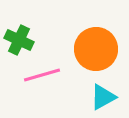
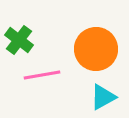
green cross: rotated 12 degrees clockwise
pink line: rotated 6 degrees clockwise
